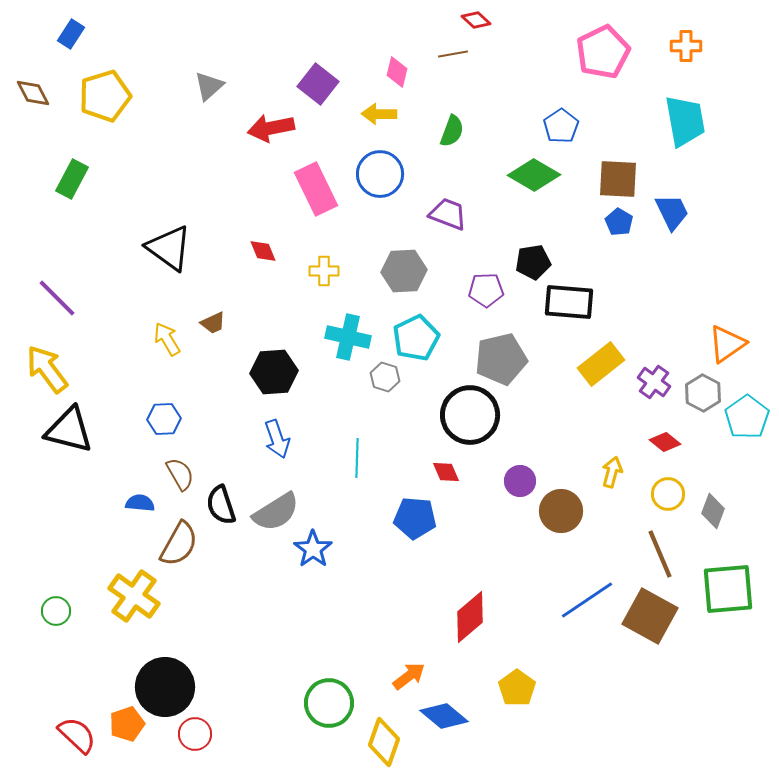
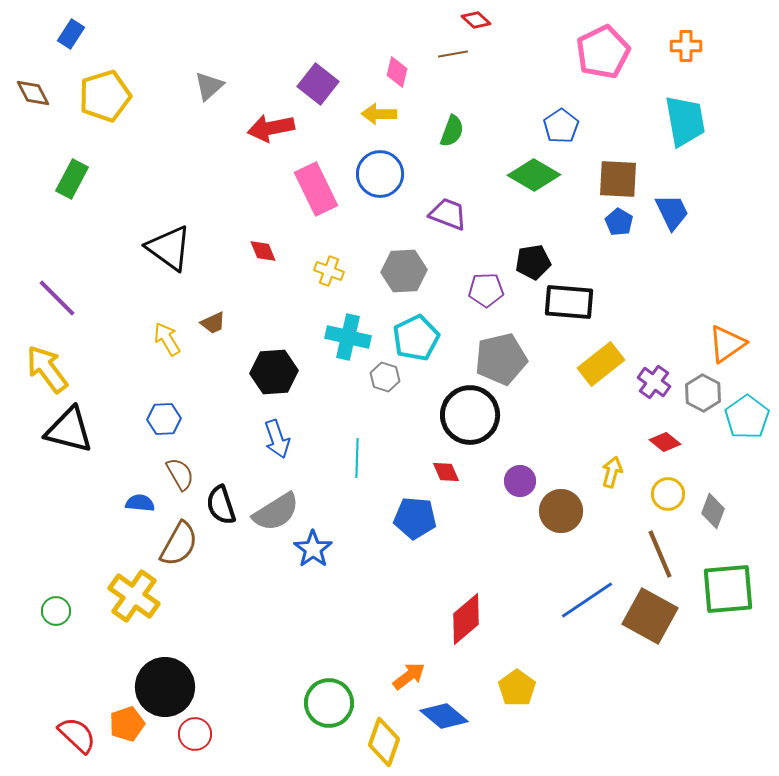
yellow cross at (324, 271): moved 5 px right; rotated 20 degrees clockwise
red diamond at (470, 617): moved 4 px left, 2 px down
